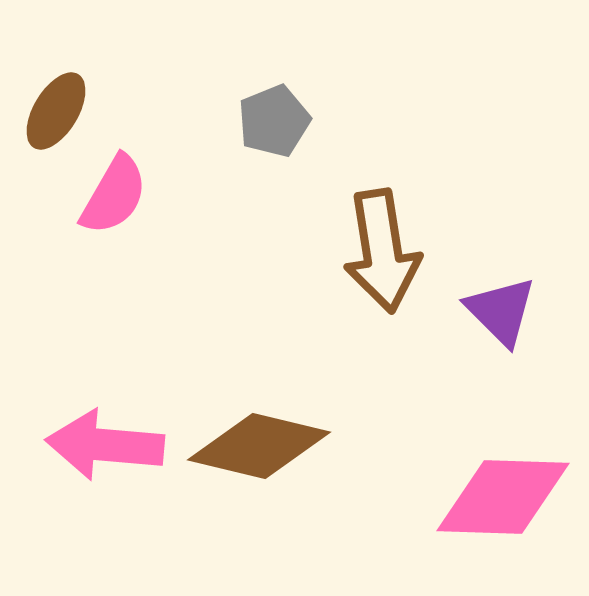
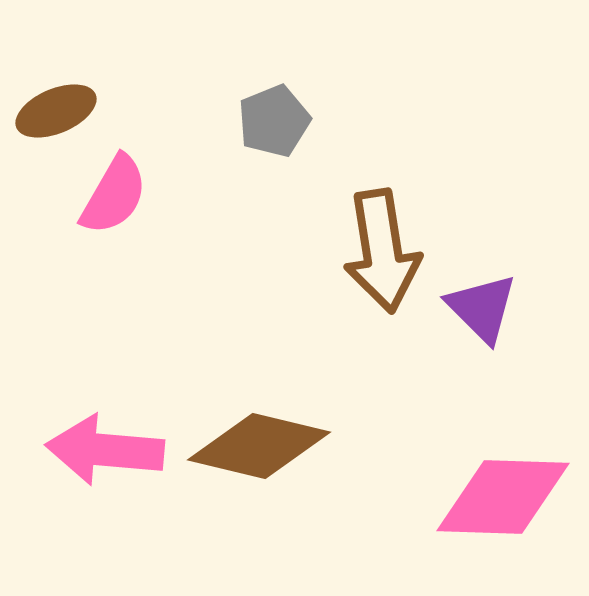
brown ellipse: rotated 36 degrees clockwise
purple triangle: moved 19 px left, 3 px up
pink arrow: moved 5 px down
